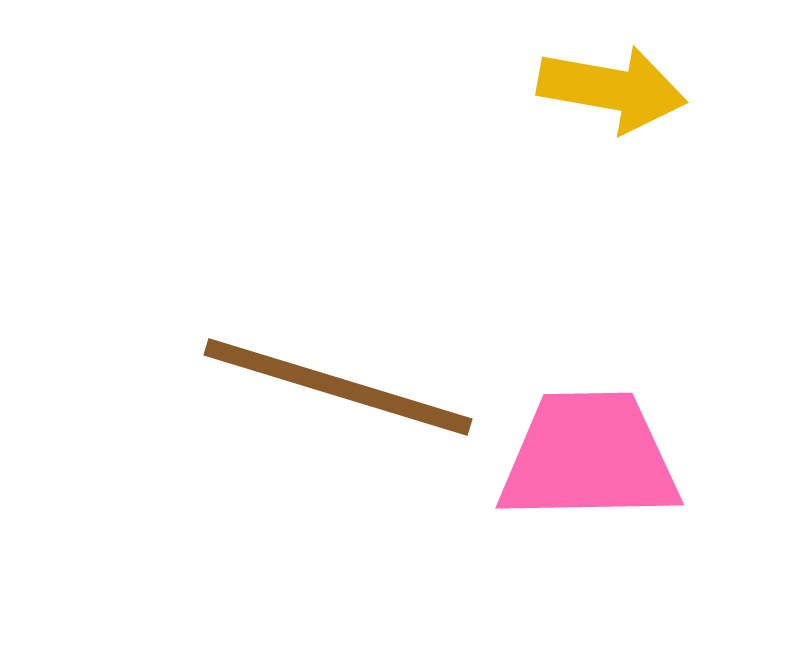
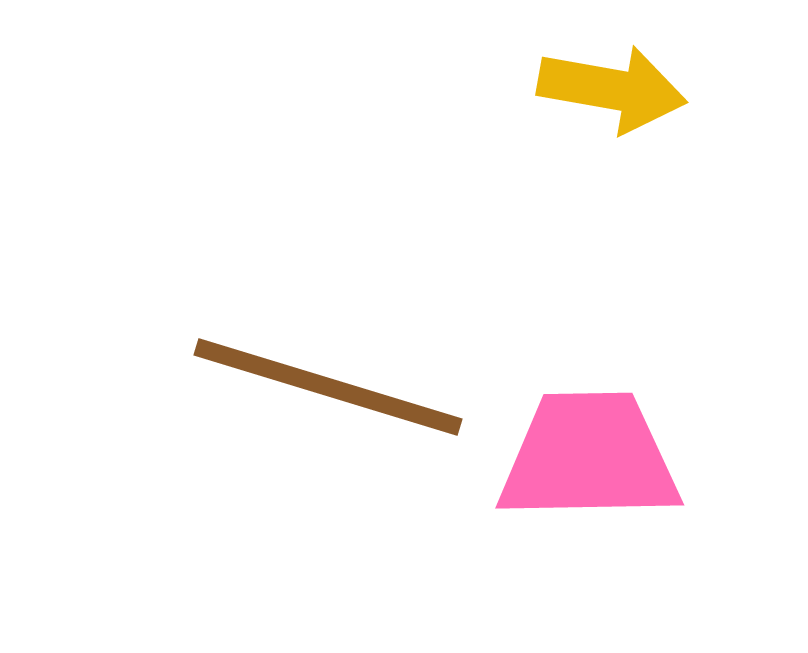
brown line: moved 10 px left
